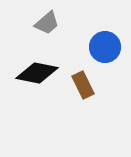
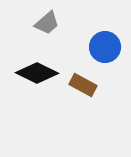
black diamond: rotated 15 degrees clockwise
brown rectangle: rotated 36 degrees counterclockwise
